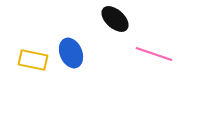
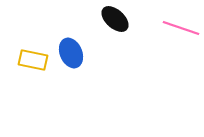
pink line: moved 27 px right, 26 px up
